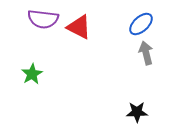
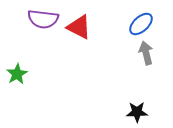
green star: moved 15 px left
